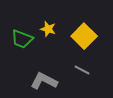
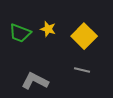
green trapezoid: moved 2 px left, 6 px up
gray line: rotated 14 degrees counterclockwise
gray L-shape: moved 9 px left
